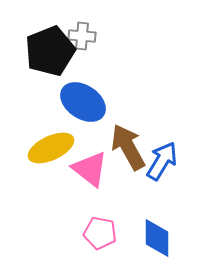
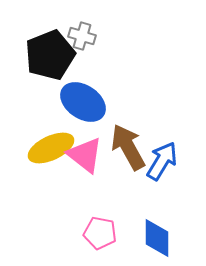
gray cross: rotated 12 degrees clockwise
black pentagon: moved 4 px down
pink triangle: moved 5 px left, 14 px up
